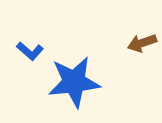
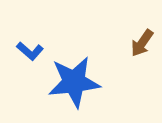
brown arrow: rotated 36 degrees counterclockwise
